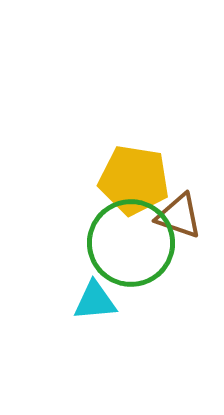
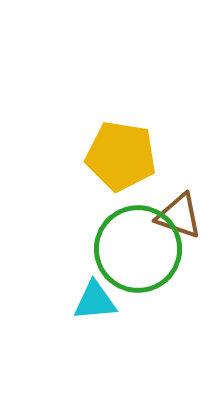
yellow pentagon: moved 13 px left, 24 px up
green circle: moved 7 px right, 6 px down
